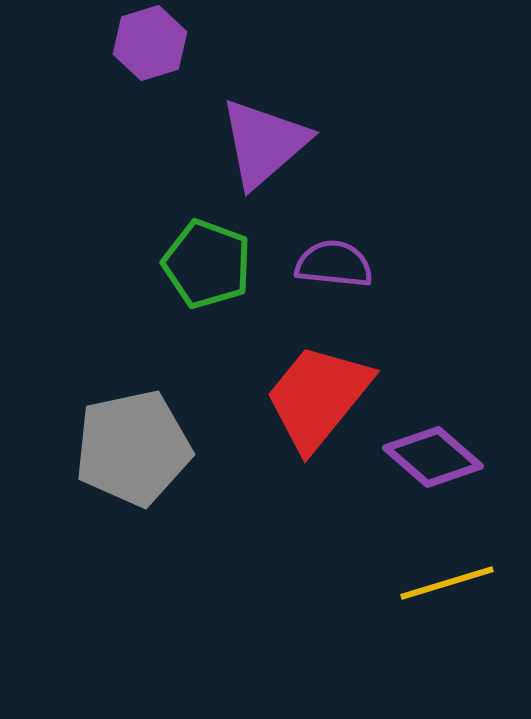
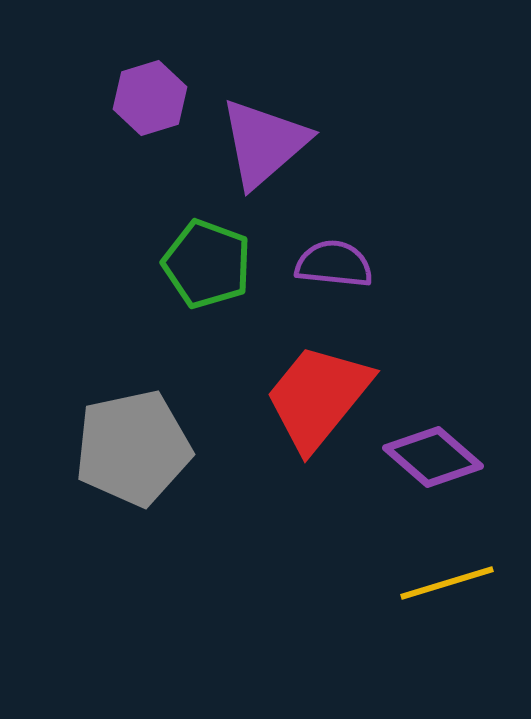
purple hexagon: moved 55 px down
